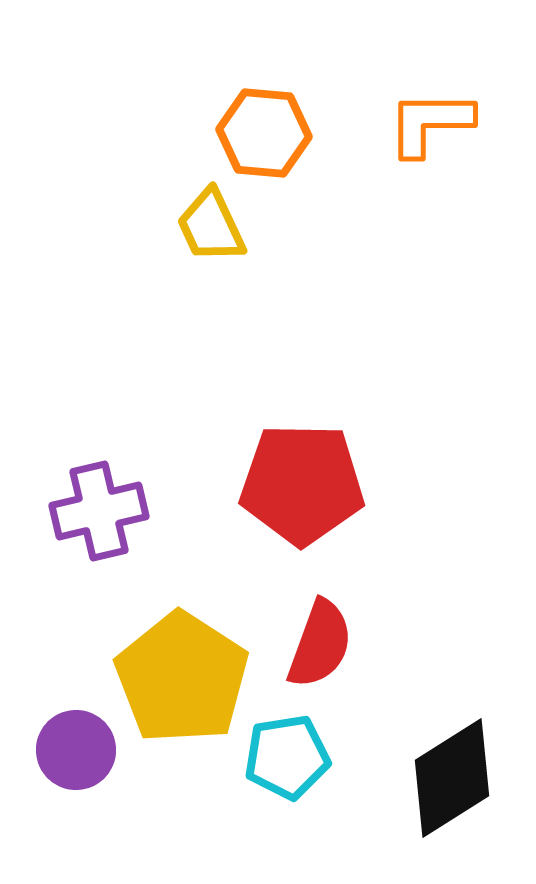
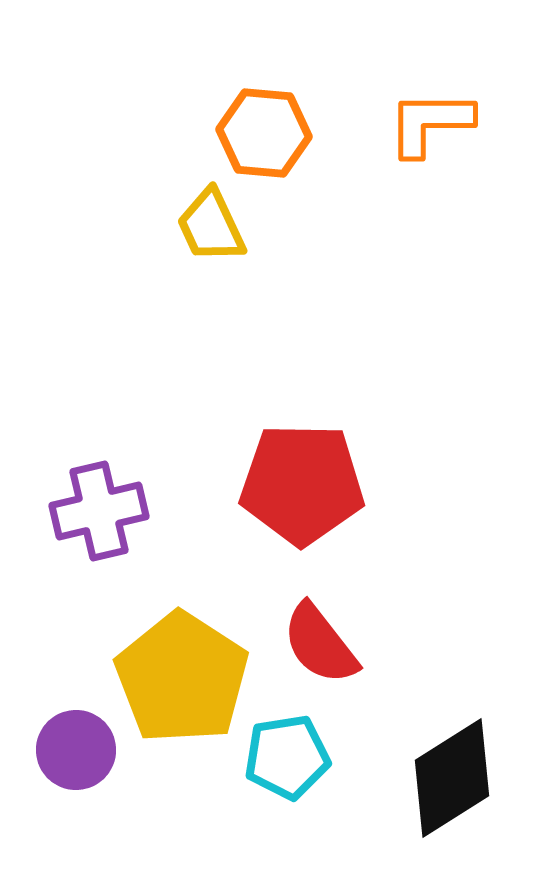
red semicircle: rotated 122 degrees clockwise
